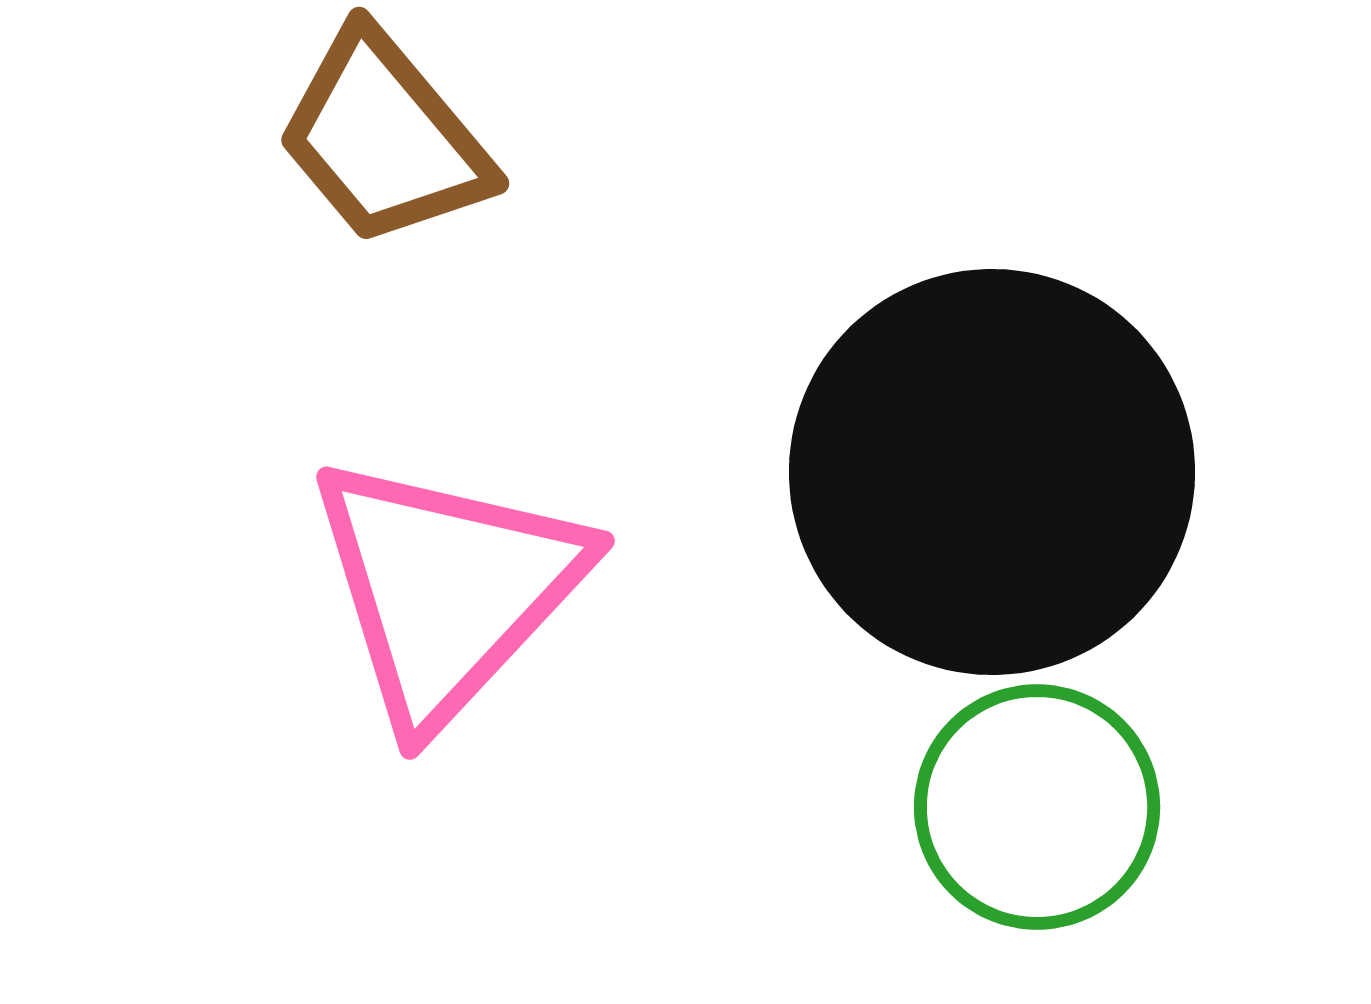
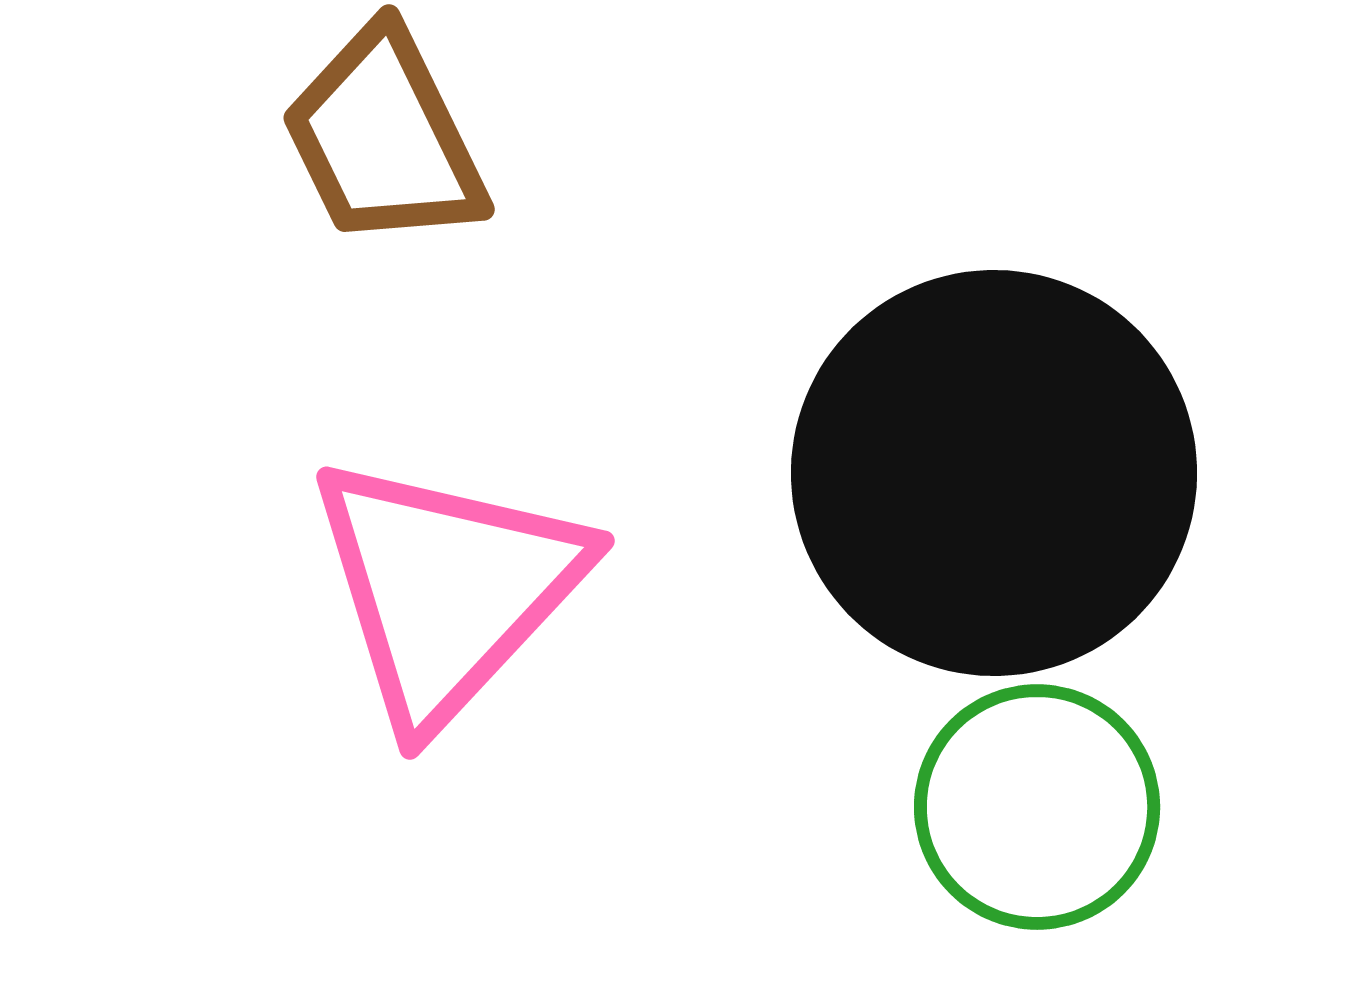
brown trapezoid: rotated 14 degrees clockwise
black circle: moved 2 px right, 1 px down
